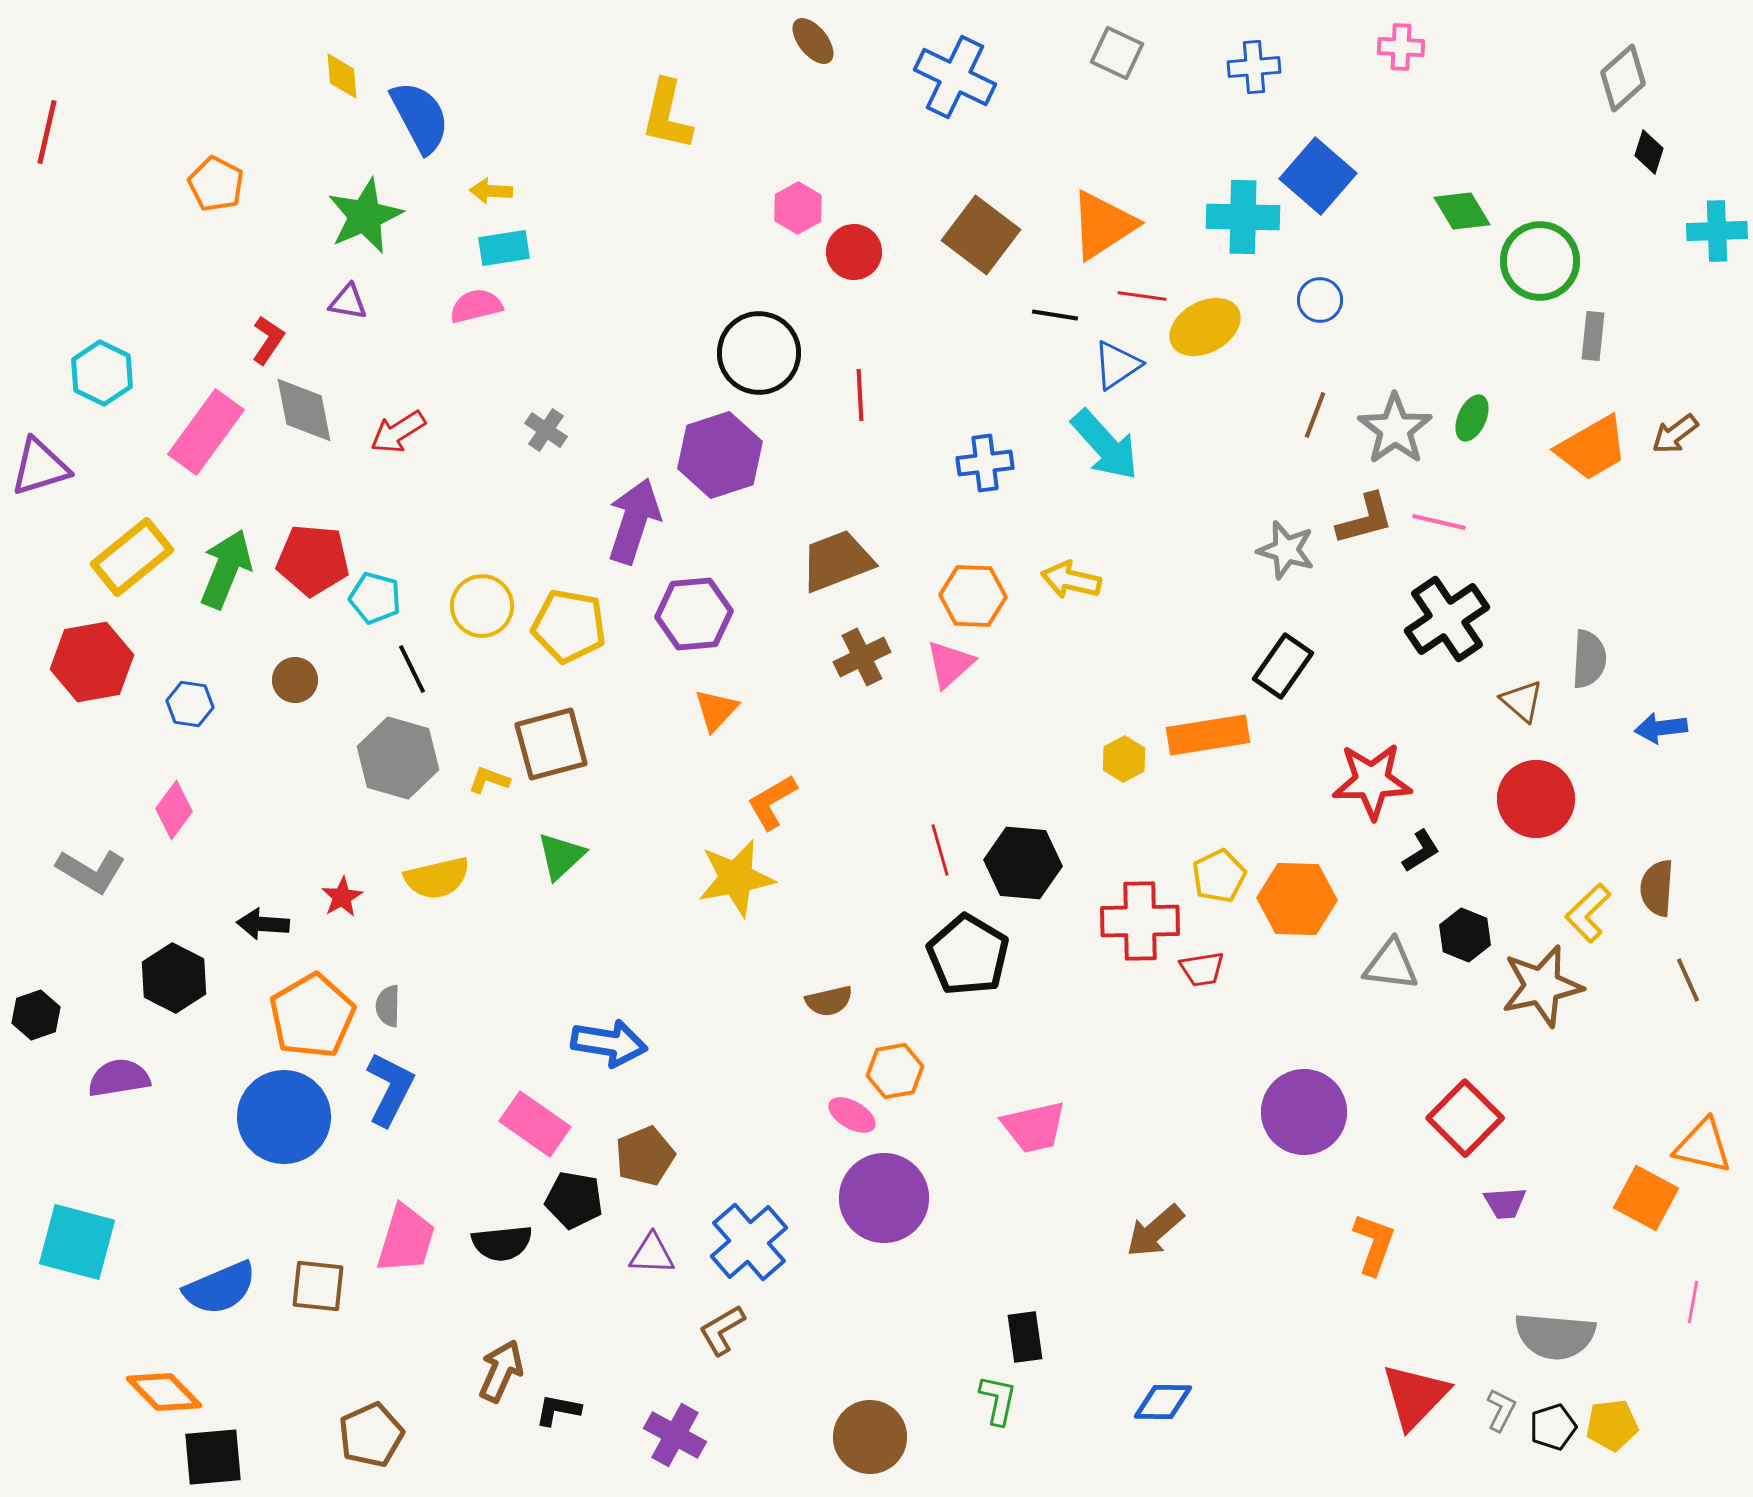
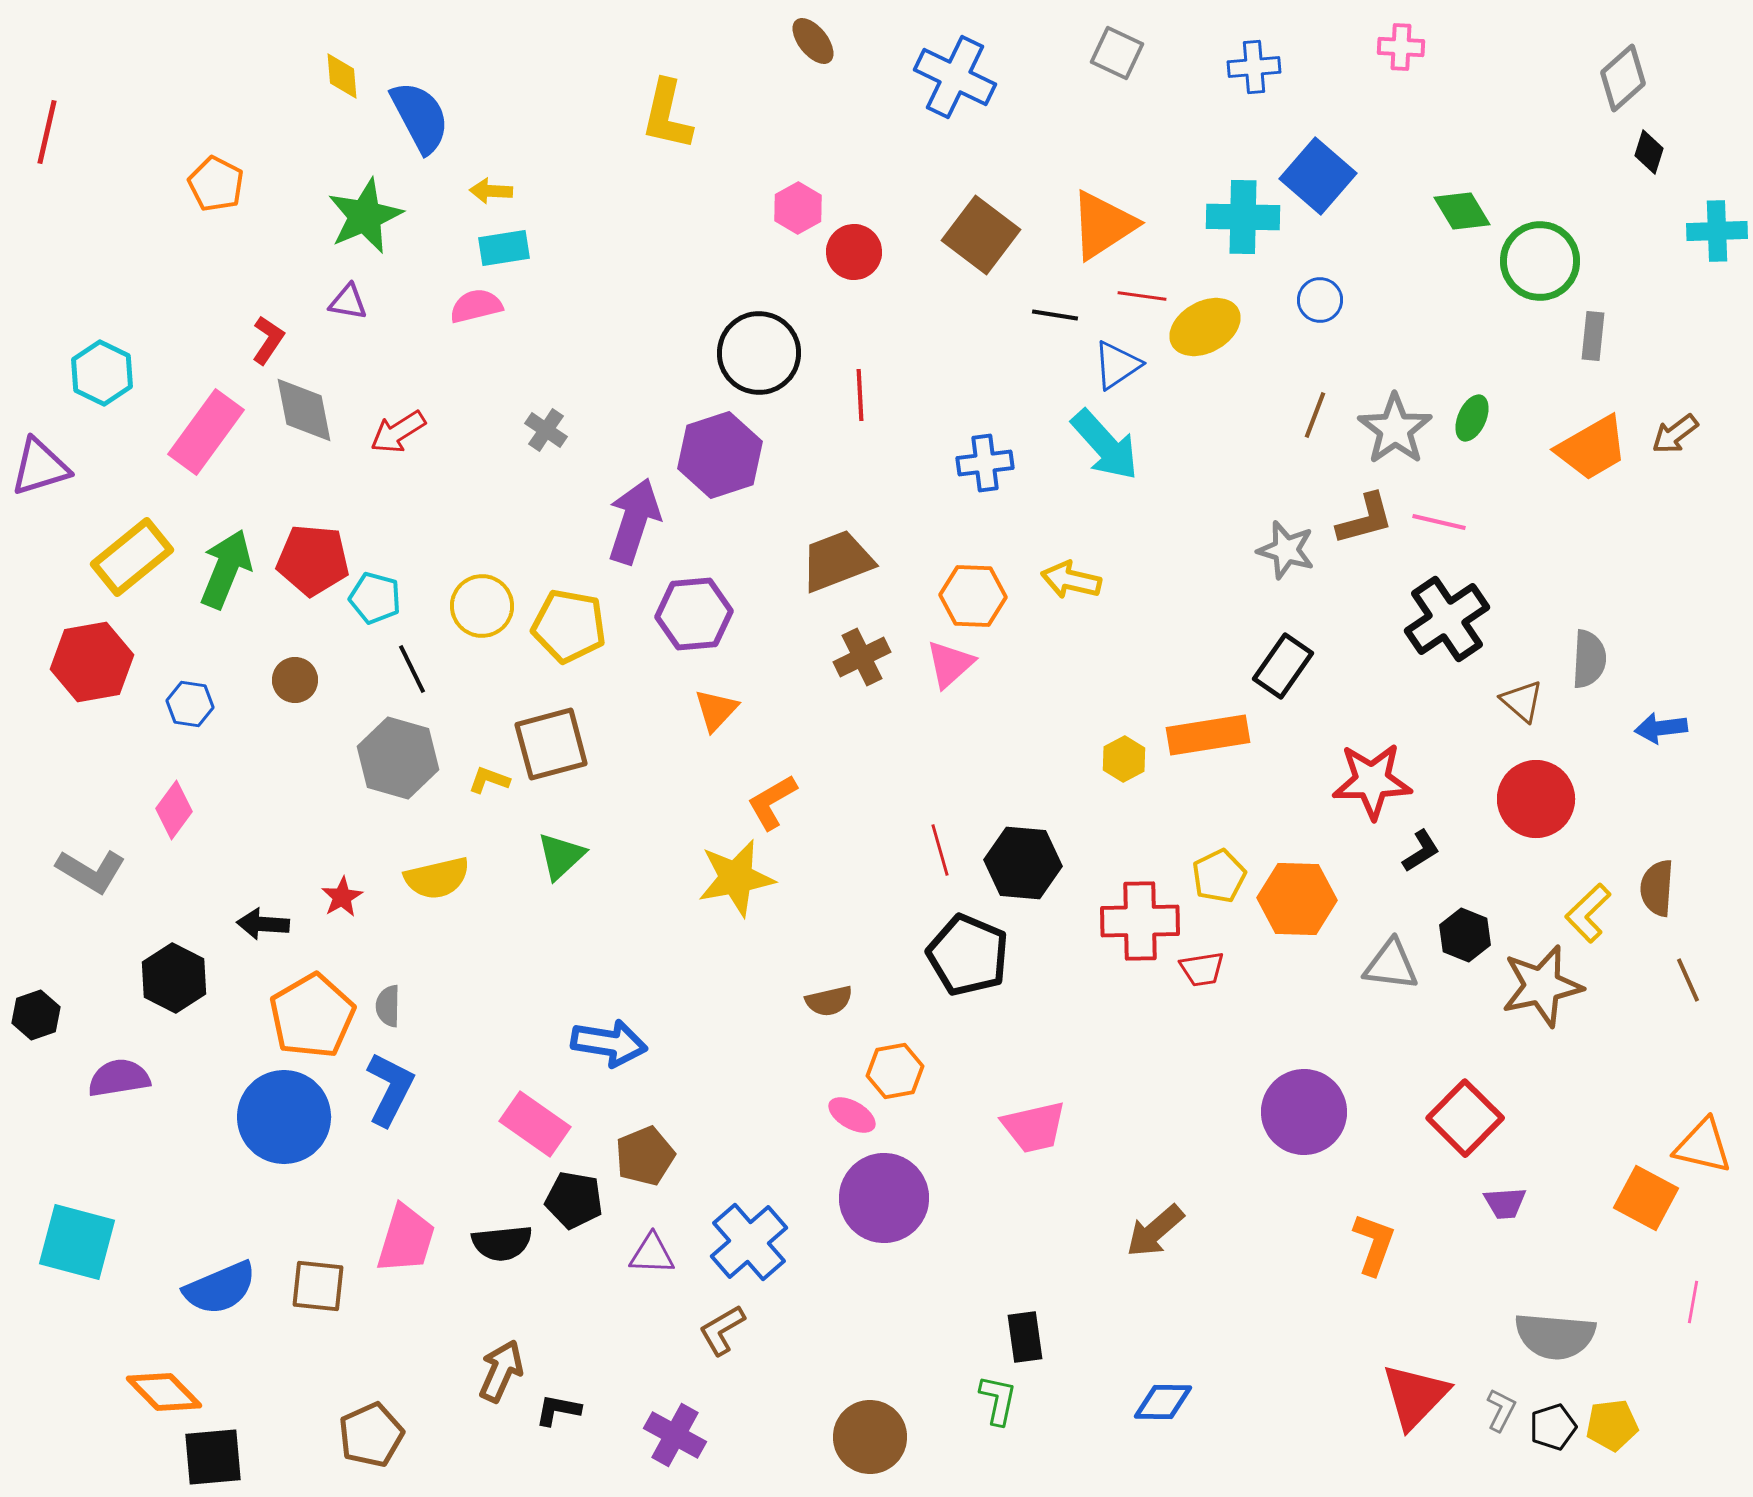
black pentagon at (968, 955): rotated 8 degrees counterclockwise
